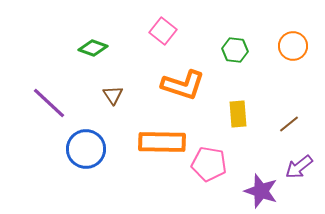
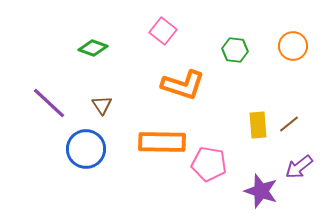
brown triangle: moved 11 px left, 10 px down
yellow rectangle: moved 20 px right, 11 px down
